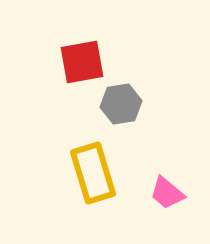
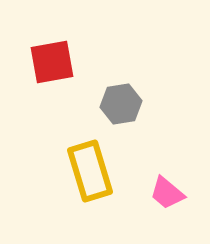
red square: moved 30 px left
yellow rectangle: moved 3 px left, 2 px up
